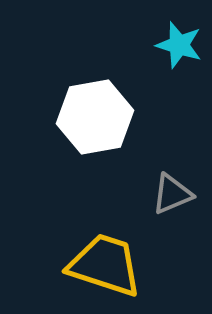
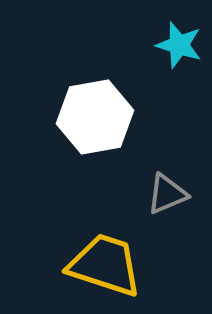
gray triangle: moved 5 px left
